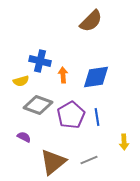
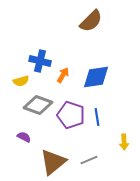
orange arrow: rotated 35 degrees clockwise
purple pentagon: rotated 24 degrees counterclockwise
